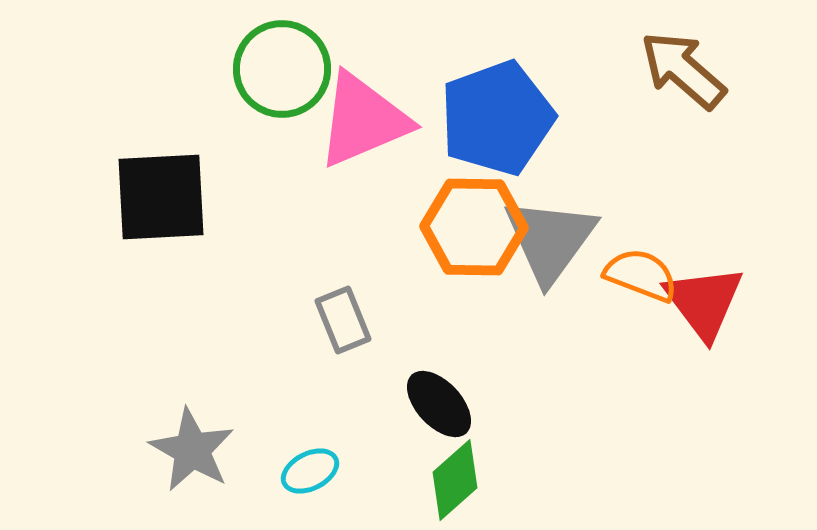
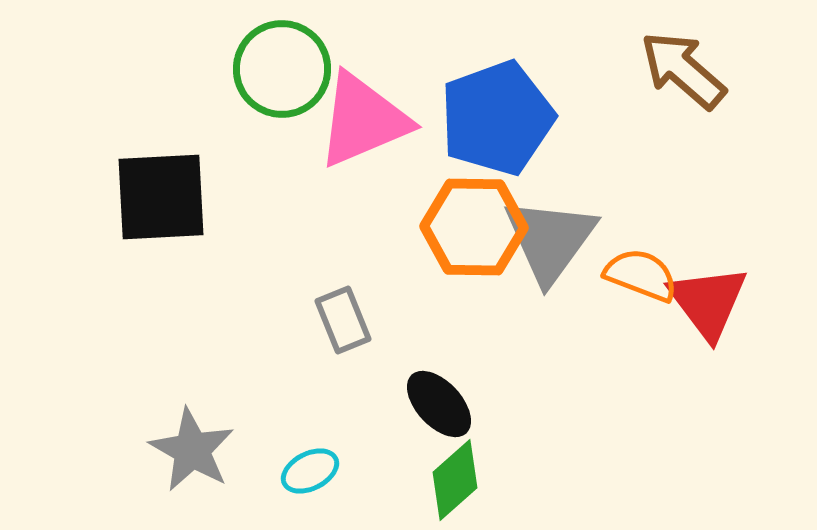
red triangle: moved 4 px right
